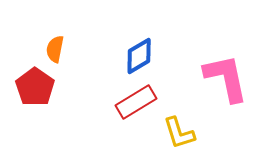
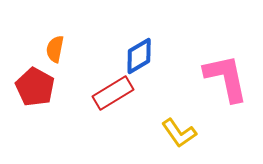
red pentagon: rotated 6 degrees counterclockwise
red rectangle: moved 23 px left, 9 px up
yellow L-shape: rotated 18 degrees counterclockwise
